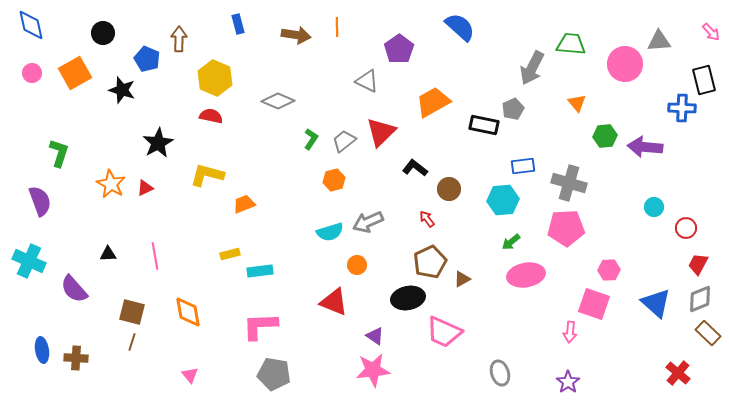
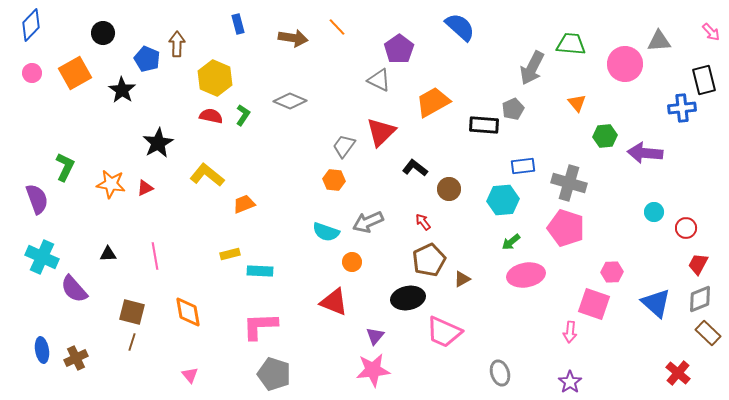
blue diamond at (31, 25): rotated 56 degrees clockwise
orange line at (337, 27): rotated 42 degrees counterclockwise
brown arrow at (296, 35): moved 3 px left, 3 px down
brown arrow at (179, 39): moved 2 px left, 5 px down
gray triangle at (367, 81): moved 12 px right, 1 px up
black star at (122, 90): rotated 16 degrees clockwise
gray diamond at (278, 101): moved 12 px right
blue cross at (682, 108): rotated 8 degrees counterclockwise
black rectangle at (484, 125): rotated 8 degrees counterclockwise
green L-shape at (311, 139): moved 68 px left, 24 px up
gray trapezoid at (344, 141): moved 5 px down; rotated 15 degrees counterclockwise
purple arrow at (645, 147): moved 6 px down
green L-shape at (59, 153): moved 6 px right, 14 px down; rotated 8 degrees clockwise
yellow L-shape at (207, 175): rotated 24 degrees clockwise
orange hexagon at (334, 180): rotated 20 degrees clockwise
orange star at (111, 184): rotated 20 degrees counterclockwise
purple semicircle at (40, 201): moved 3 px left, 2 px up
cyan circle at (654, 207): moved 5 px down
red arrow at (427, 219): moved 4 px left, 3 px down
pink pentagon at (566, 228): rotated 21 degrees clockwise
cyan semicircle at (330, 232): moved 4 px left; rotated 36 degrees clockwise
cyan cross at (29, 261): moved 13 px right, 4 px up
brown pentagon at (430, 262): moved 1 px left, 2 px up
orange circle at (357, 265): moved 5 px left, 3 px up
pink hexagon at (609, 270): moved 3 px right, 2 px down
cyan rectangle at (260, 271): rotated 10 degrees clockwise
purple triangle at (375, 336): rotated 36 degrees clockwise
brown cross at (76, 358): rotated 30 degrees counterclockwise
gray pentagon at (274, 374): rotated 8 degrees clockwise
purple star at (568, 382): moved 2 px right
